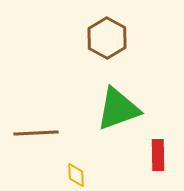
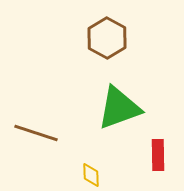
green triangle: moved 1 px right, 1 px up
brown line: rotated 21 degrees clockwise
yellow diamond: moved 15 px right
